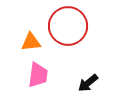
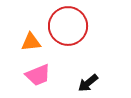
pink trapezoid: rotated 60 degrees clockwise
